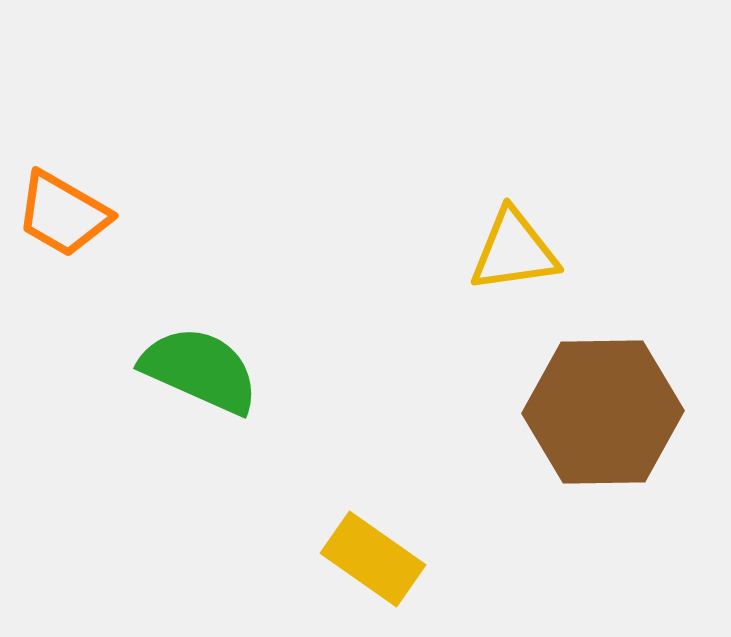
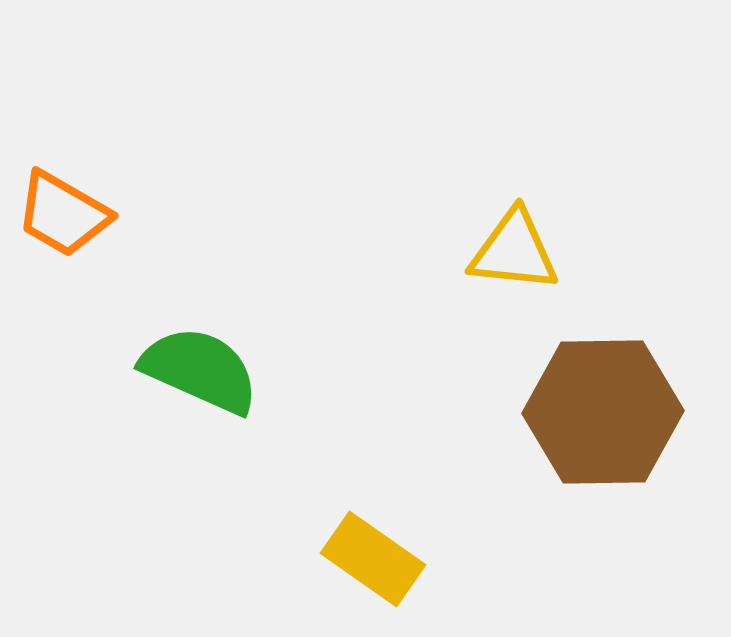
yellow triangle: rotated 14 degrees clockwise
